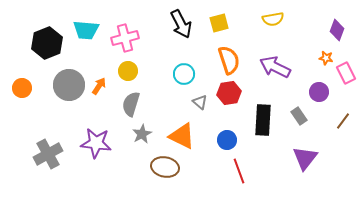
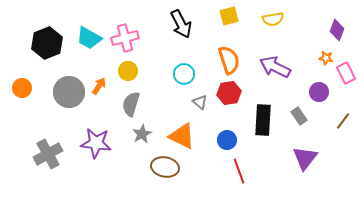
yellow square: moved 10 px right, 7 px up
cyan trapezoid: moved 3 px right, 8 px down; rotated 24 degrees clockwise
gray circle: moved 7 px down
